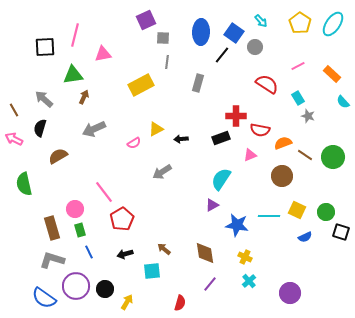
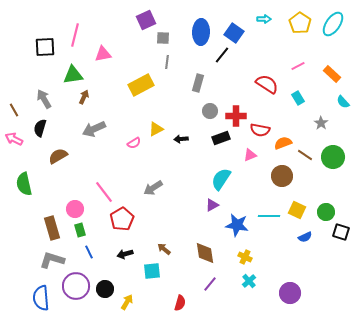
cyan arrow at (261, 21): moved 3 px right, 2 px up; rotated 48 degrees counterclockwise
gray circle at (255, 47): moved 45 px left, 64 px down
gray arrow at (44, 99): rotated 18 degrees clockwise
gray star at (308, 116): moved 13 px right, 7 px down; rotated 16 degrees clockwise
gray arrow at (162, 172): moved 9 px left, 16 px down
blue semicircle at (44, 298): moved 3 px left; rotated 50 degrees clockwise
